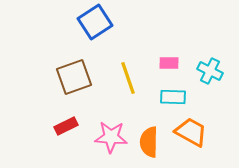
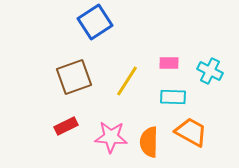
yellow line: moved 1 px left, 3 px down; rotated 52 degrees clockwise
